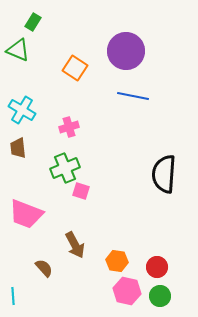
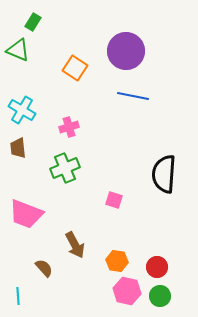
pink square: moved 33 px right, 9 px down
cyan line: moved 5 px right
